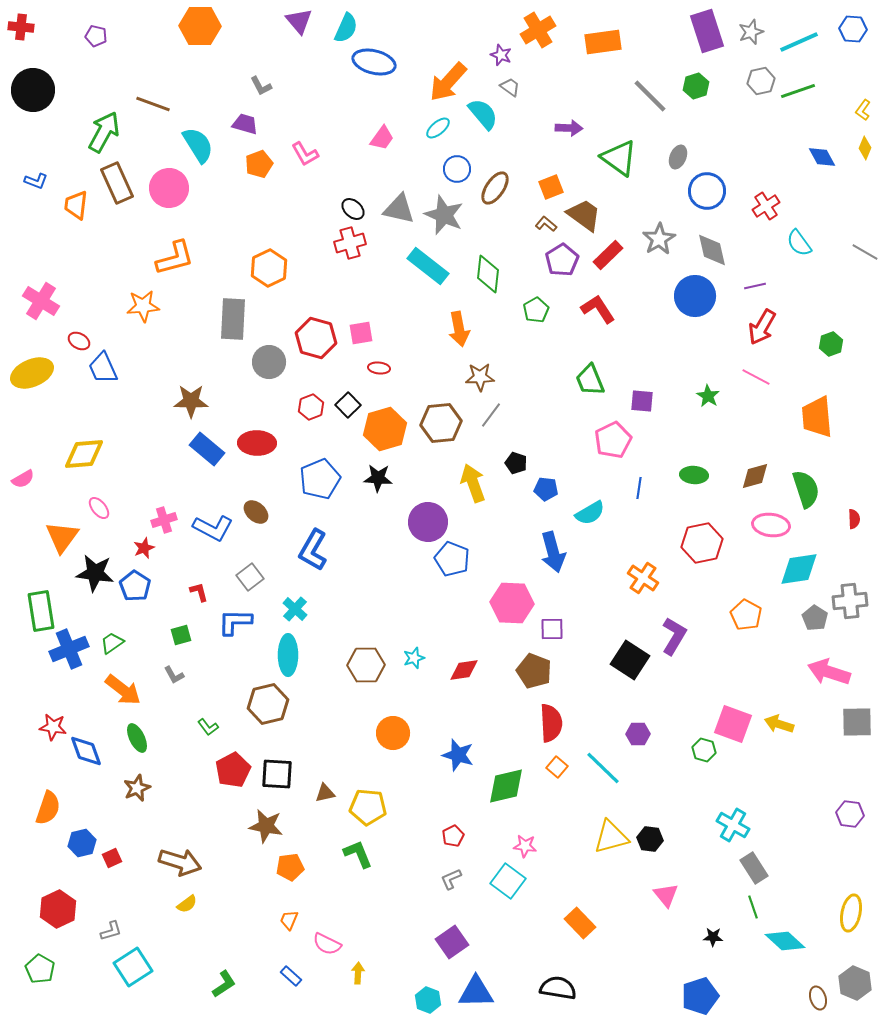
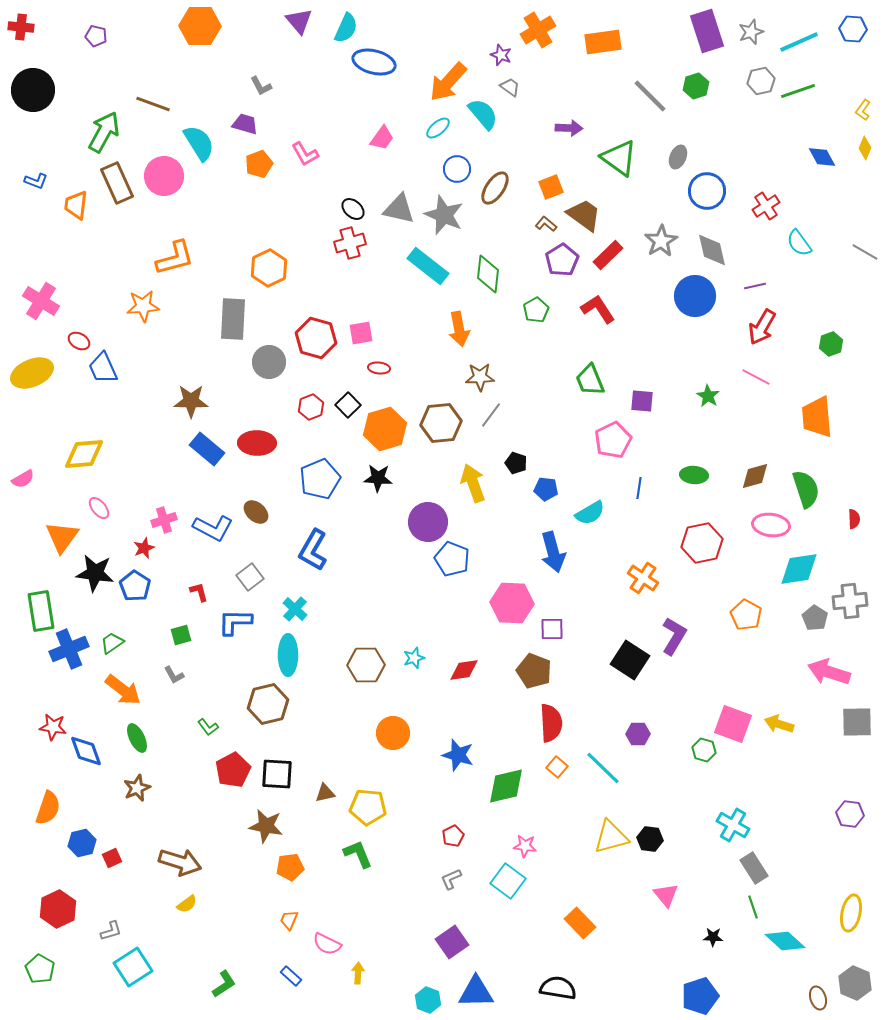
cyan semicircle at (198, 145): moved 1 px right, 2 px up
pink circle at (169, 188): moved 5 px left, 12 px up
gray star at (659, 239): moved 2 px right, 2 px down
